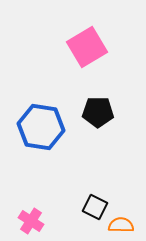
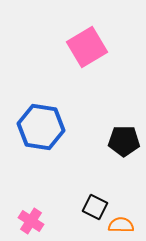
black pentagon: moved 26 px right, 29 px down
